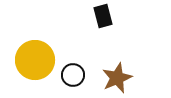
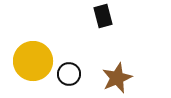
yellow circle: moved 2 px left, 1 px down
black circle: moved 4 px left, 1 px up
